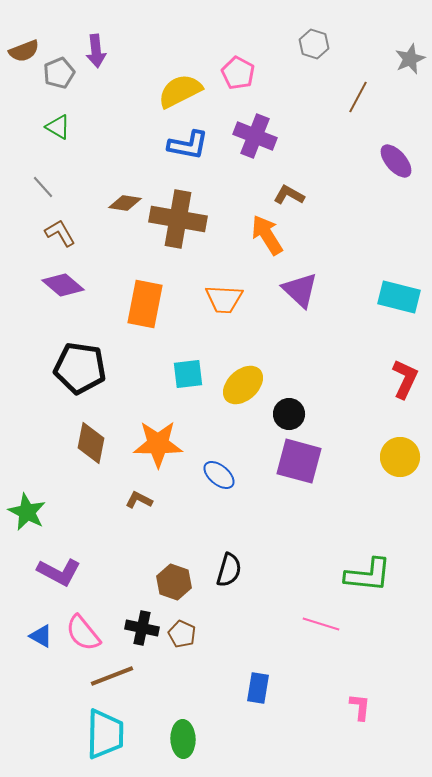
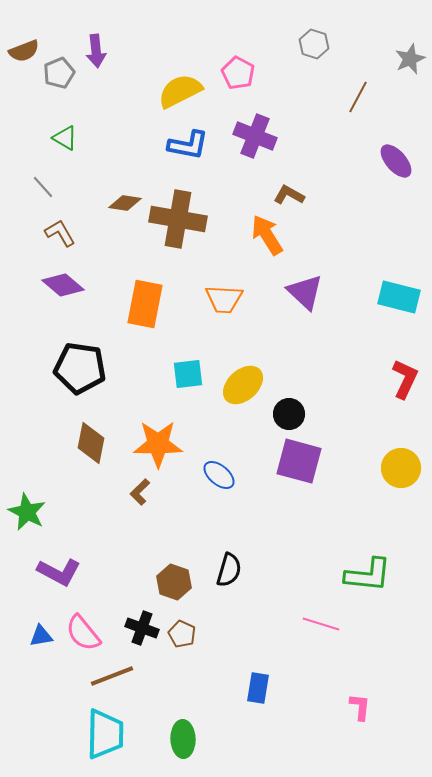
green triangle at (58, 127): moved 7 px right, 11 px down
purple triangle at (300, 290): moved 5 px right, 2 px down
yellow circle at (400, 457): moved 1 px right, 11 px down
brown L-shape at (139, 500): moved 1 px right, 8 px up; rotated 72 degrees counterclockwise
black cross at (142, 628): rotated 8 degrees clockwise
blue triangle at (41, 636): rotated 40 degrees counterclockwise
